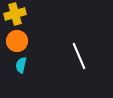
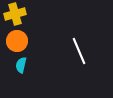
white line: moved 5 px up
